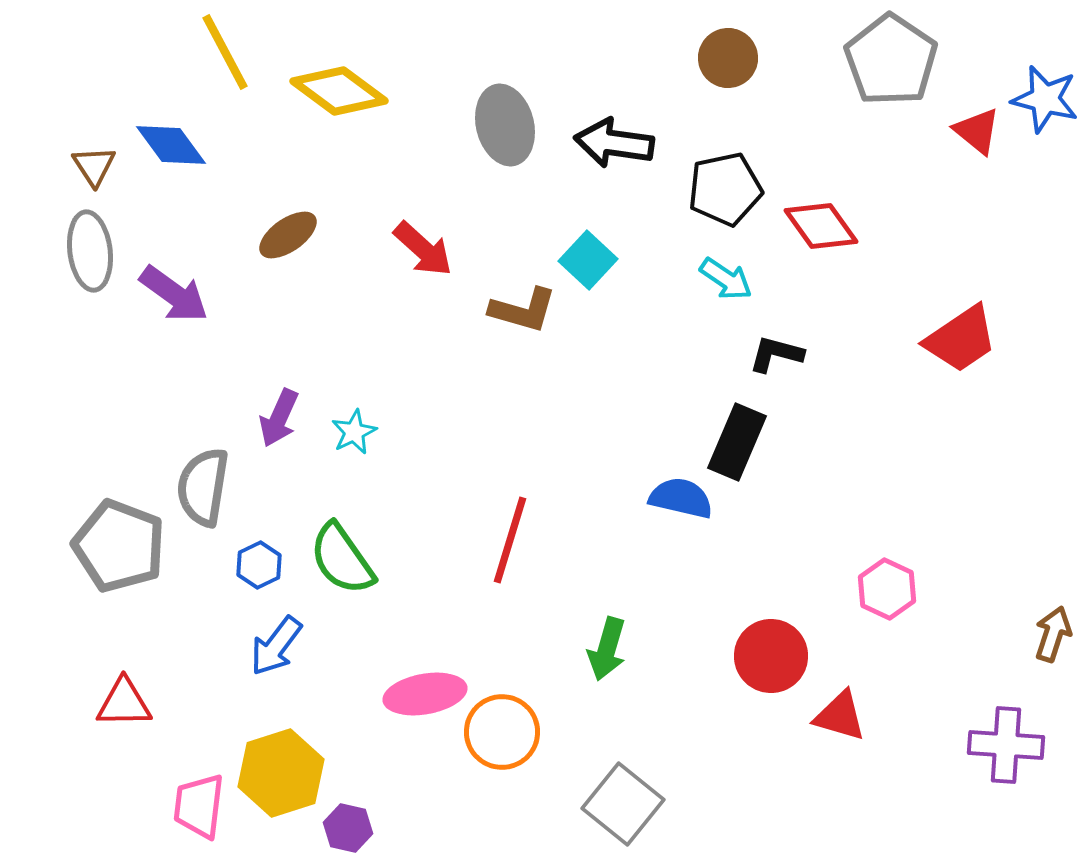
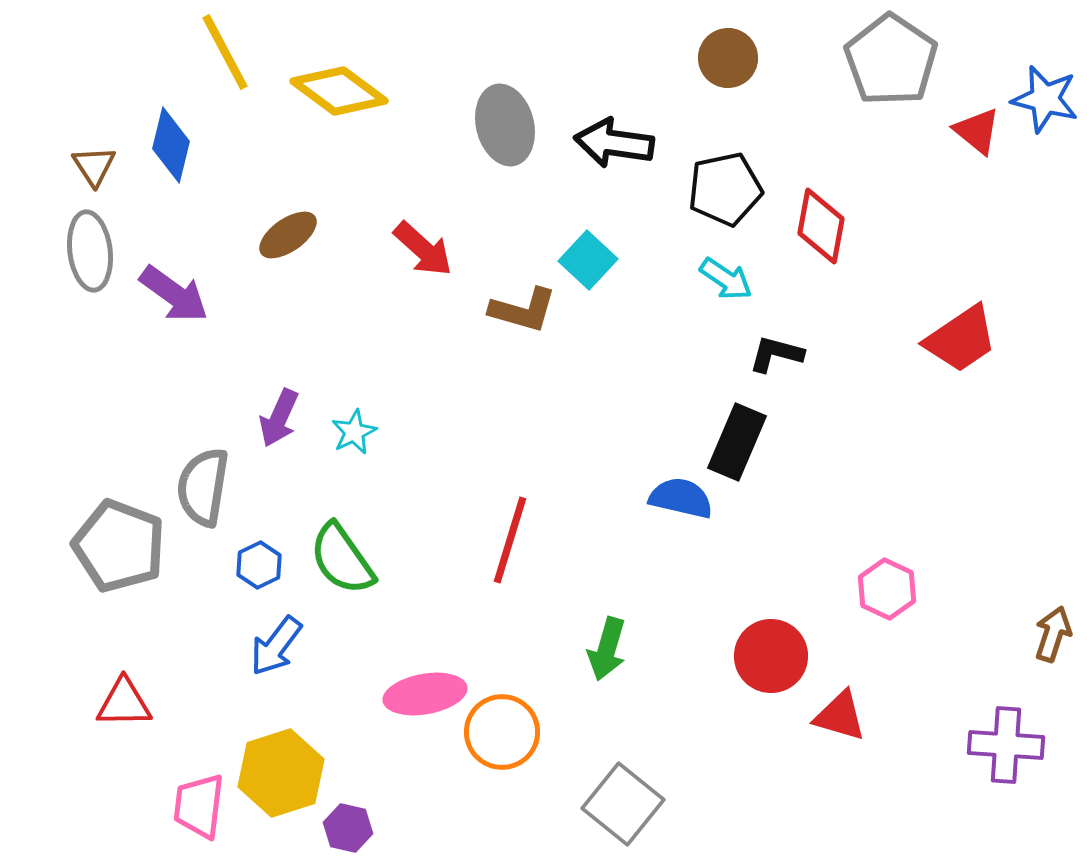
blue diamond at (171, 145): rotated 50 degrees clockwise
red diamond at (821, 226): rotated 46 degrees clockwise
